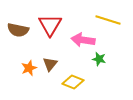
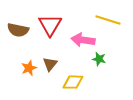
yellow diamond: rotated 20 degrees counterclockwise
